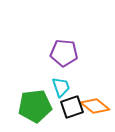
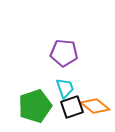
cyan trapezoid: moved 4 px right, 1 px down
green pentagon: rotated 12 degrees counterclockwise
